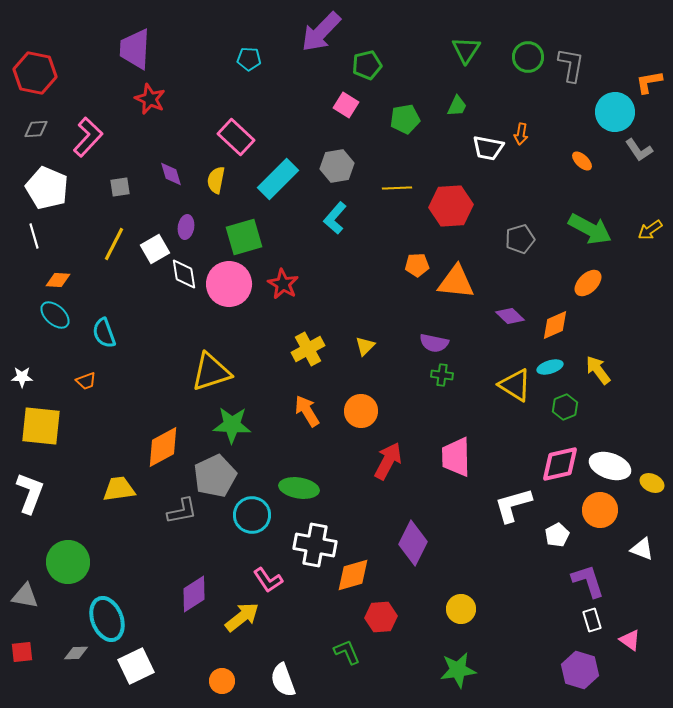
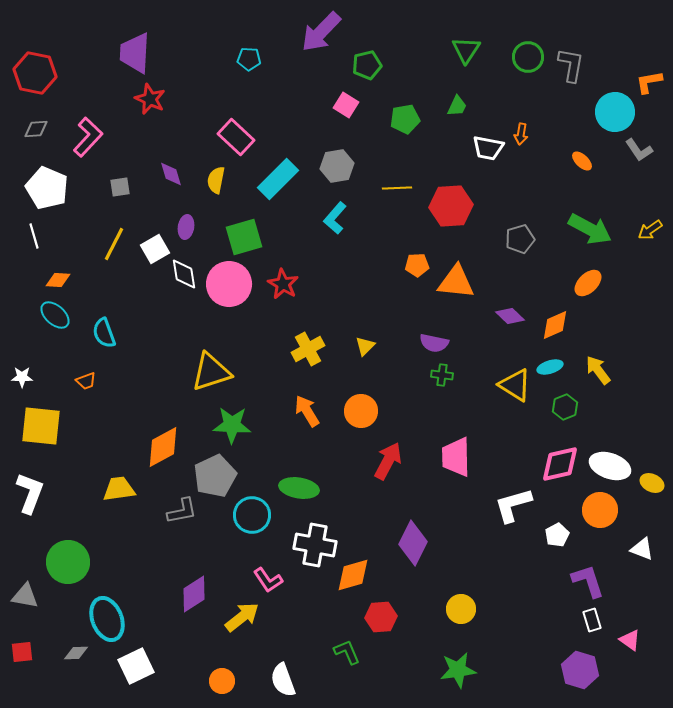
purple trapezoid at (135, 49): moved 4 px down
